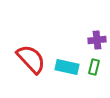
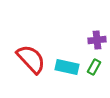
green rectangle: rotated 14 degrees clockwise
